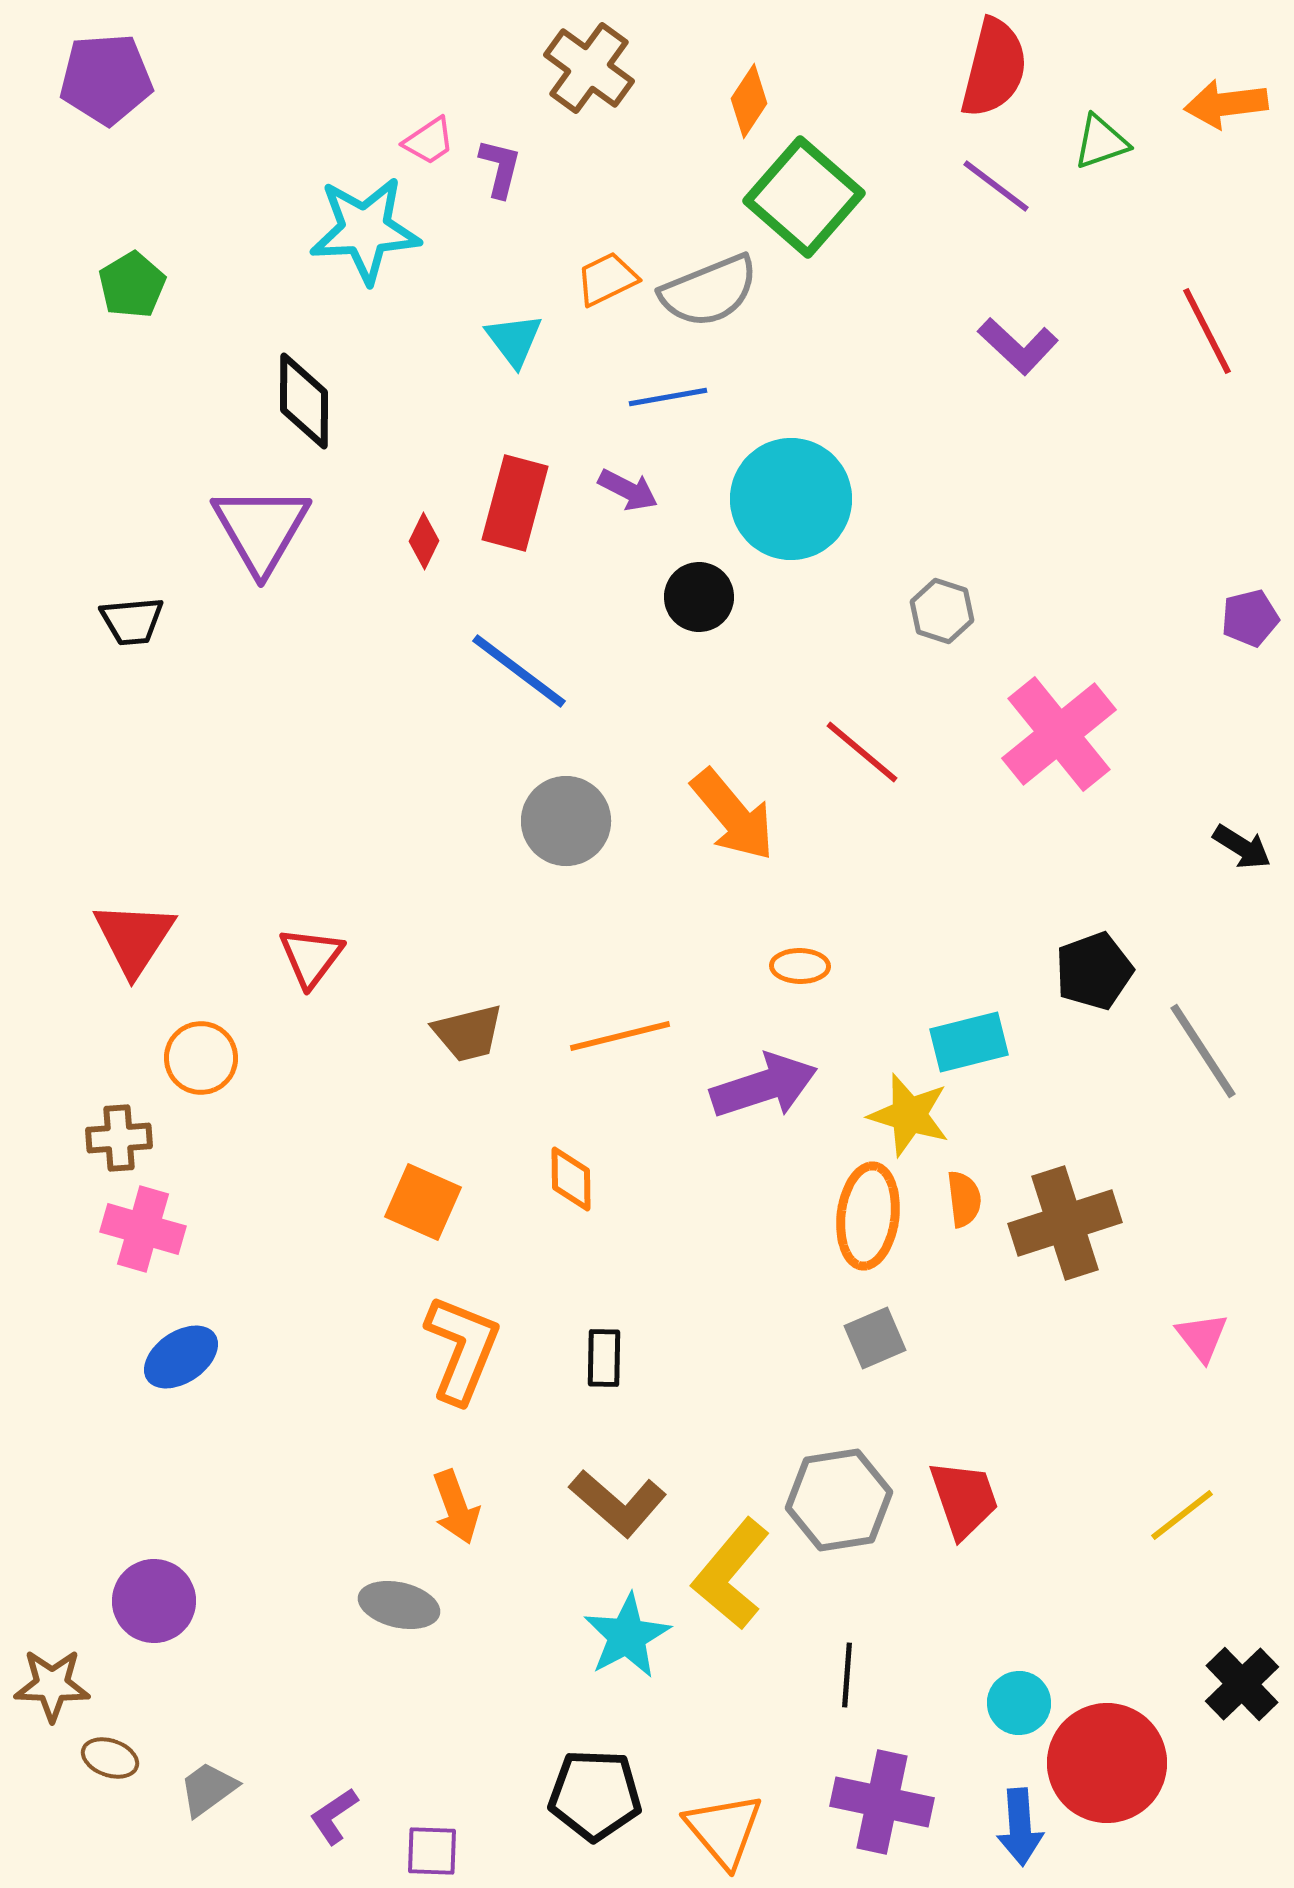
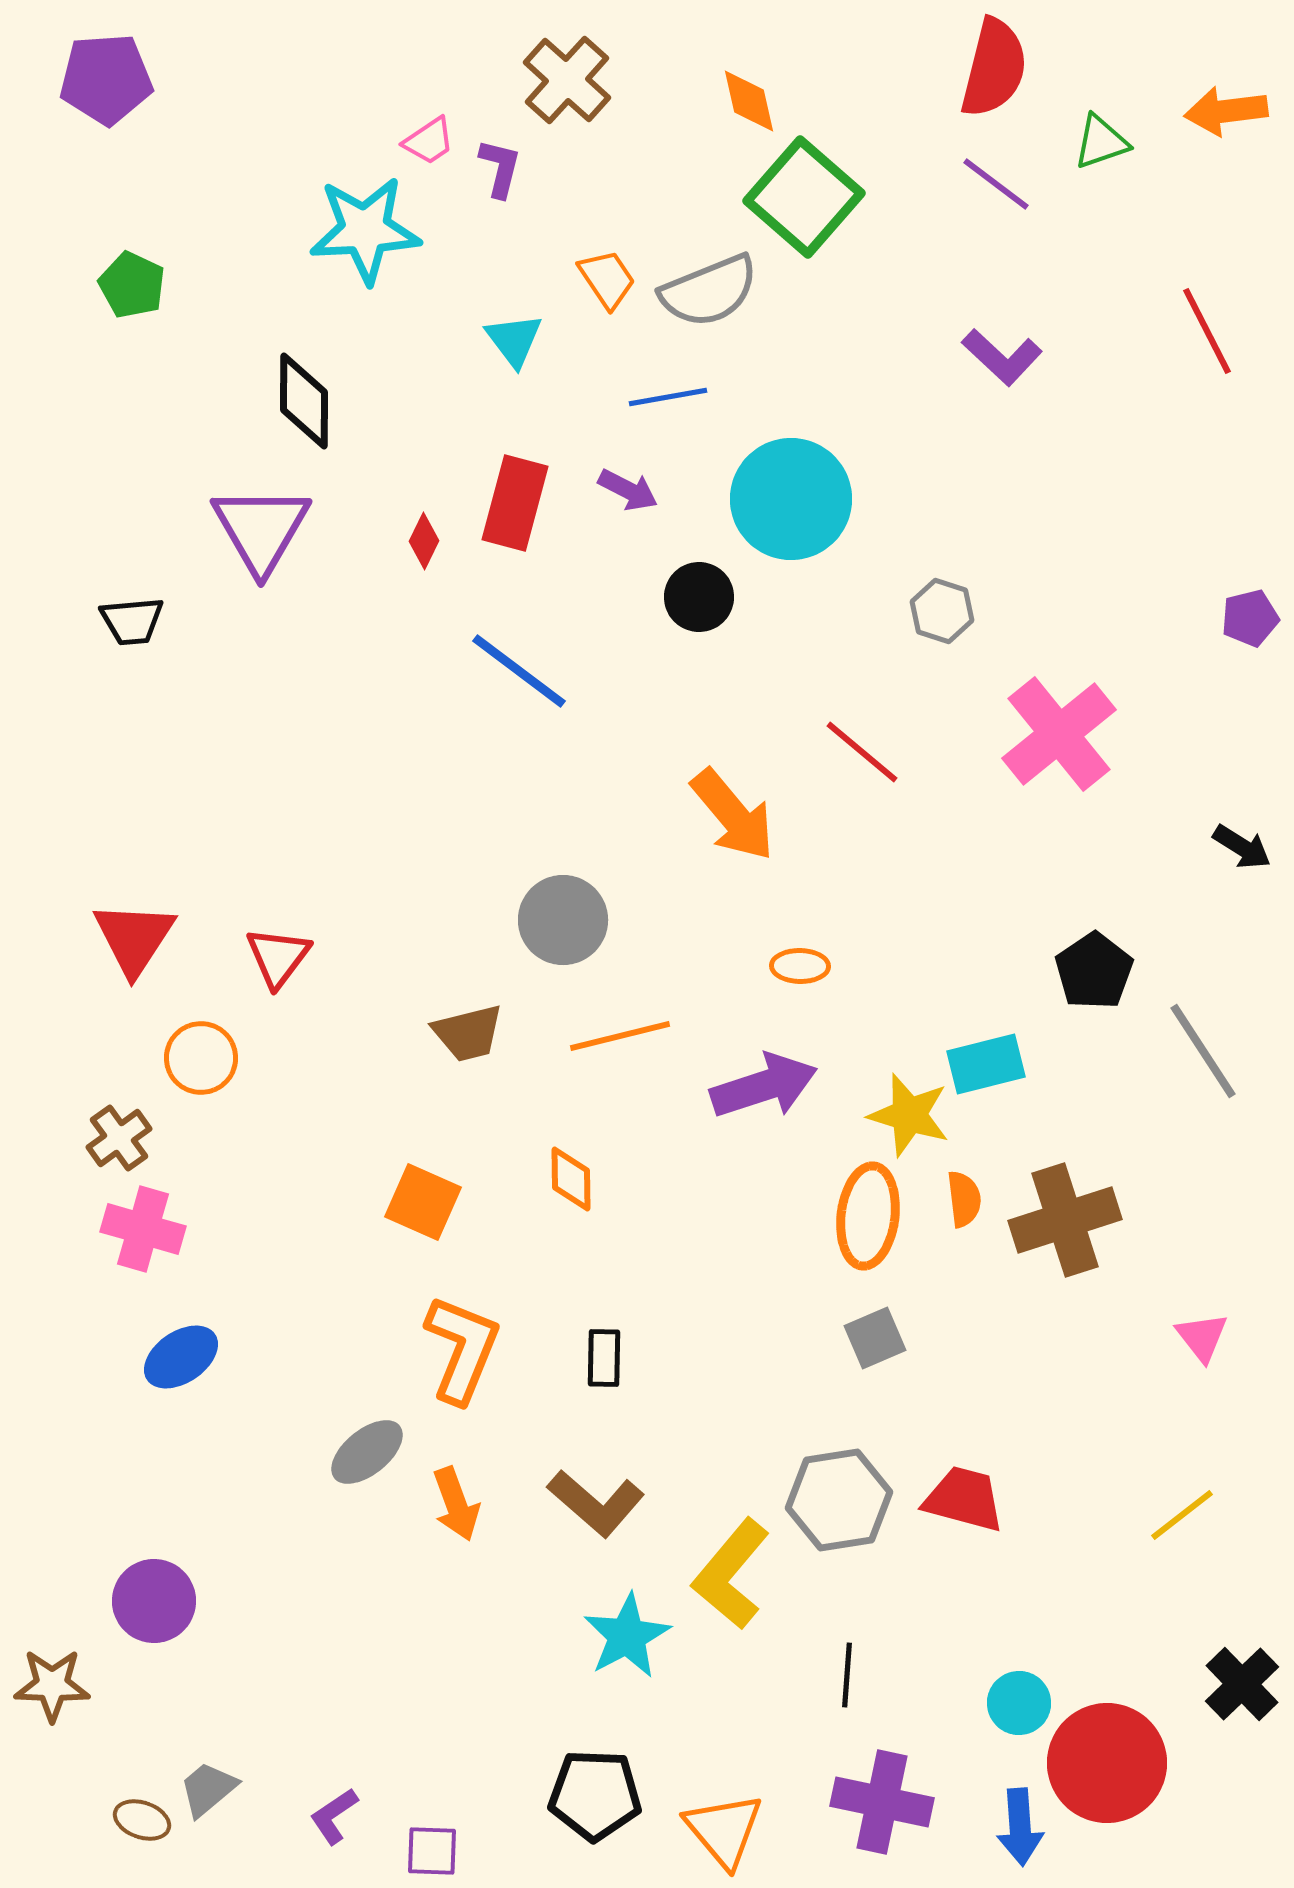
brown cross at (589, 68): moved 22 px left, 12 px down; rotated 6 degrees clockwise
orange diamond at (749, 101): rotated 46 degrees counterclockwise
orange arrow at (1226, 104): moved 7 px down
purple line at (996, 186): moved 2 px up
orange trapezoid at (607, 279): rotated 82 degrees clockwise
green pentagon at (132, 285): rotated 16 degrees counterclockwise
purple L-shape at (1018, 346): moved 16 px left, 11 px down
gray circle at (566, 821): moved 3 px left, 99 px down
red triangle at (311, 957): moved 33 px left
black pentagon at (1094, 971): rotated 14 degrees counterclockwise
cyan rectangle at (969, 1042): moved 17 px right, 22 px down
brown cross at (119, 1138): rotated 32 degrees counterclockwise
brown cross at (1065, 1223): moved 3 px up
red trapezoid at (964, 1499): rotated 56 degrees counterclockwise
brown L-shape at (618, 1503): moved 22 px left
orange arrow at (456, 1507): moved 3 px up
gray ellipse at (399, 1605): moved 32 px left, 153 px up; rotated 52 degrees counterclockwise
brown ellipse at (110, 1758): moved 32 px right, 62 px down
gray trapezoid at (208, 1789): rotated 4 degrees counterclockwise
